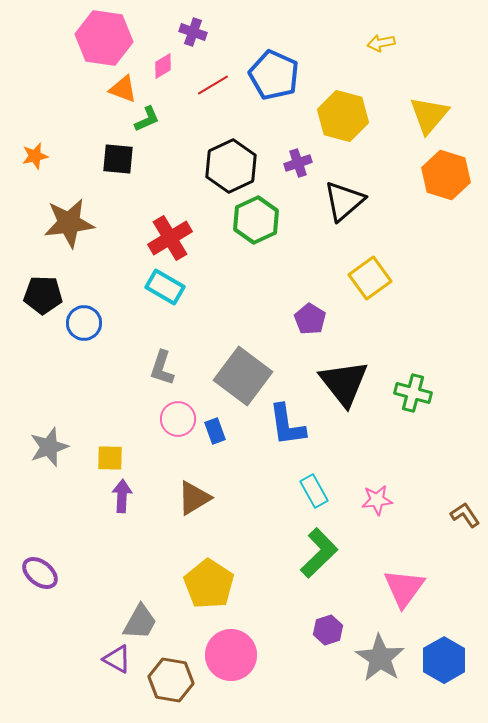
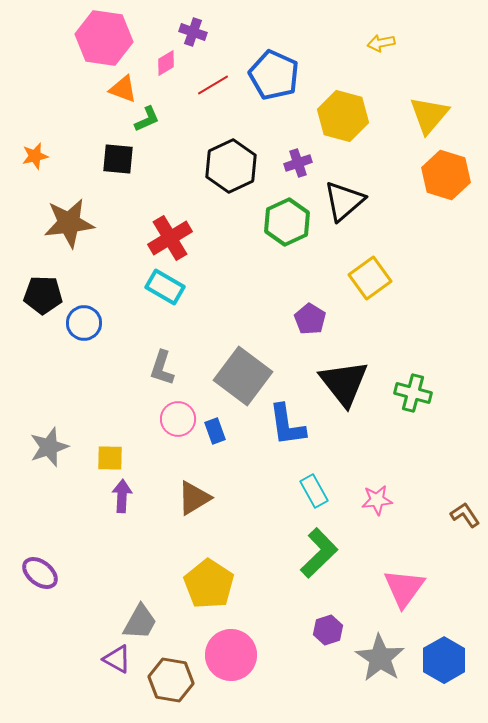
pink diamond at (163, 66): moved 3 px right, 3 px up
green hexagon at (256, 220): moved 31 px right, 2 px down
